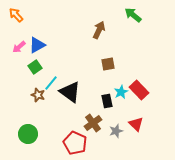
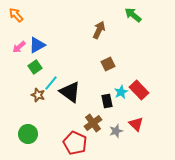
brown square: rotated 16 degrees counterclockwise
